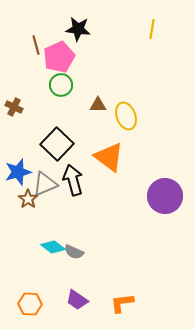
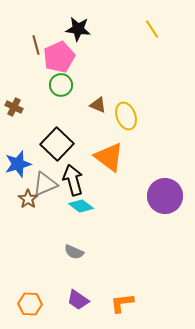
yellow line: rotated 42 degrees counterclockwise
brown triangle: rotated 24 degrees clockwise
blue star: moved 8 px up
cyan diamond: moved 28 px right, 41 px up
purple trapezoid: moved 1 px right
